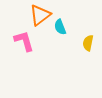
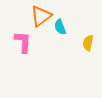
orange triangle: moved 1 px right, 1 px down
pink L-shape: moved 1 px left, 1 px down; rotated 20 degrees clockwise
